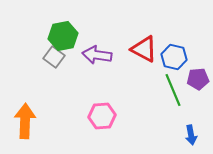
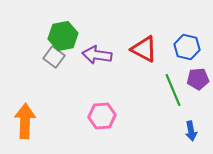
blue hexagon: moved 13 px right, 10 px up
blue arrow: moved 4 px up
